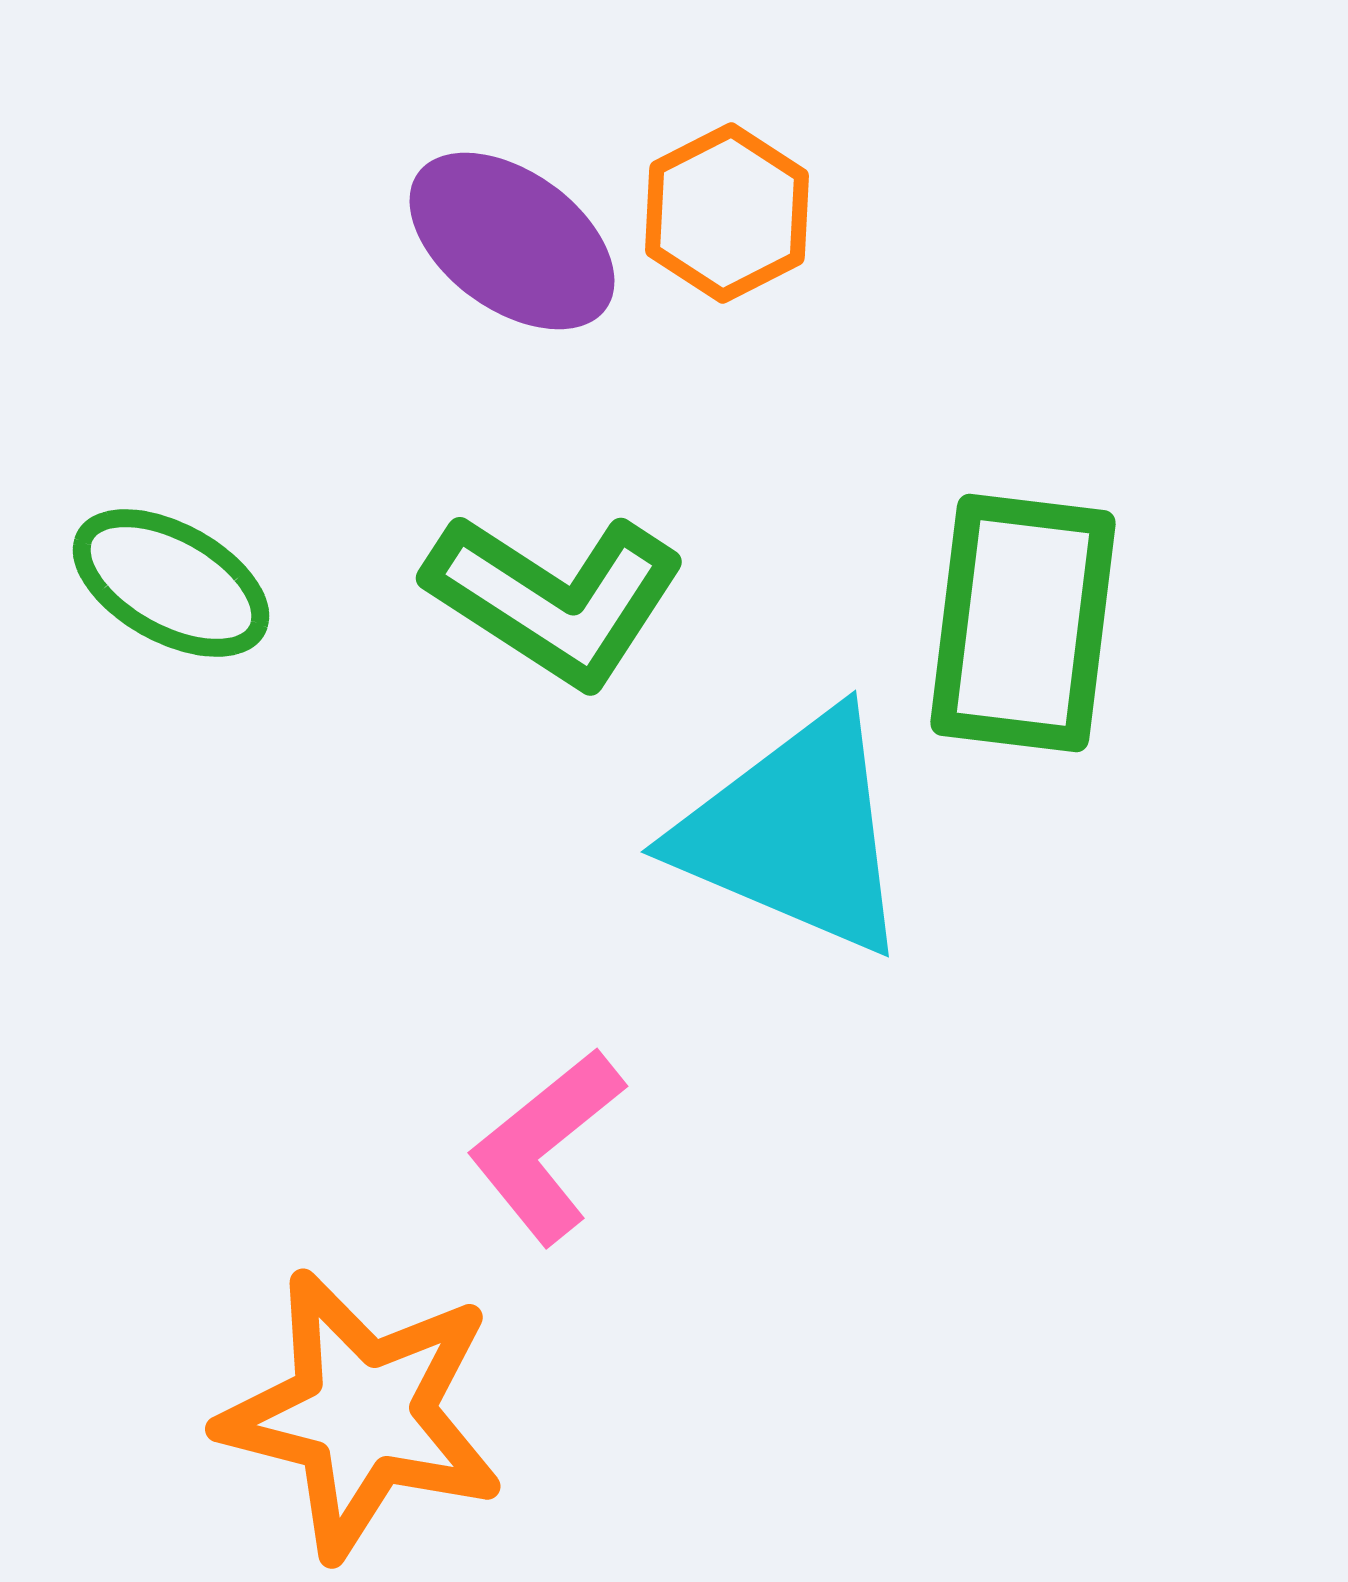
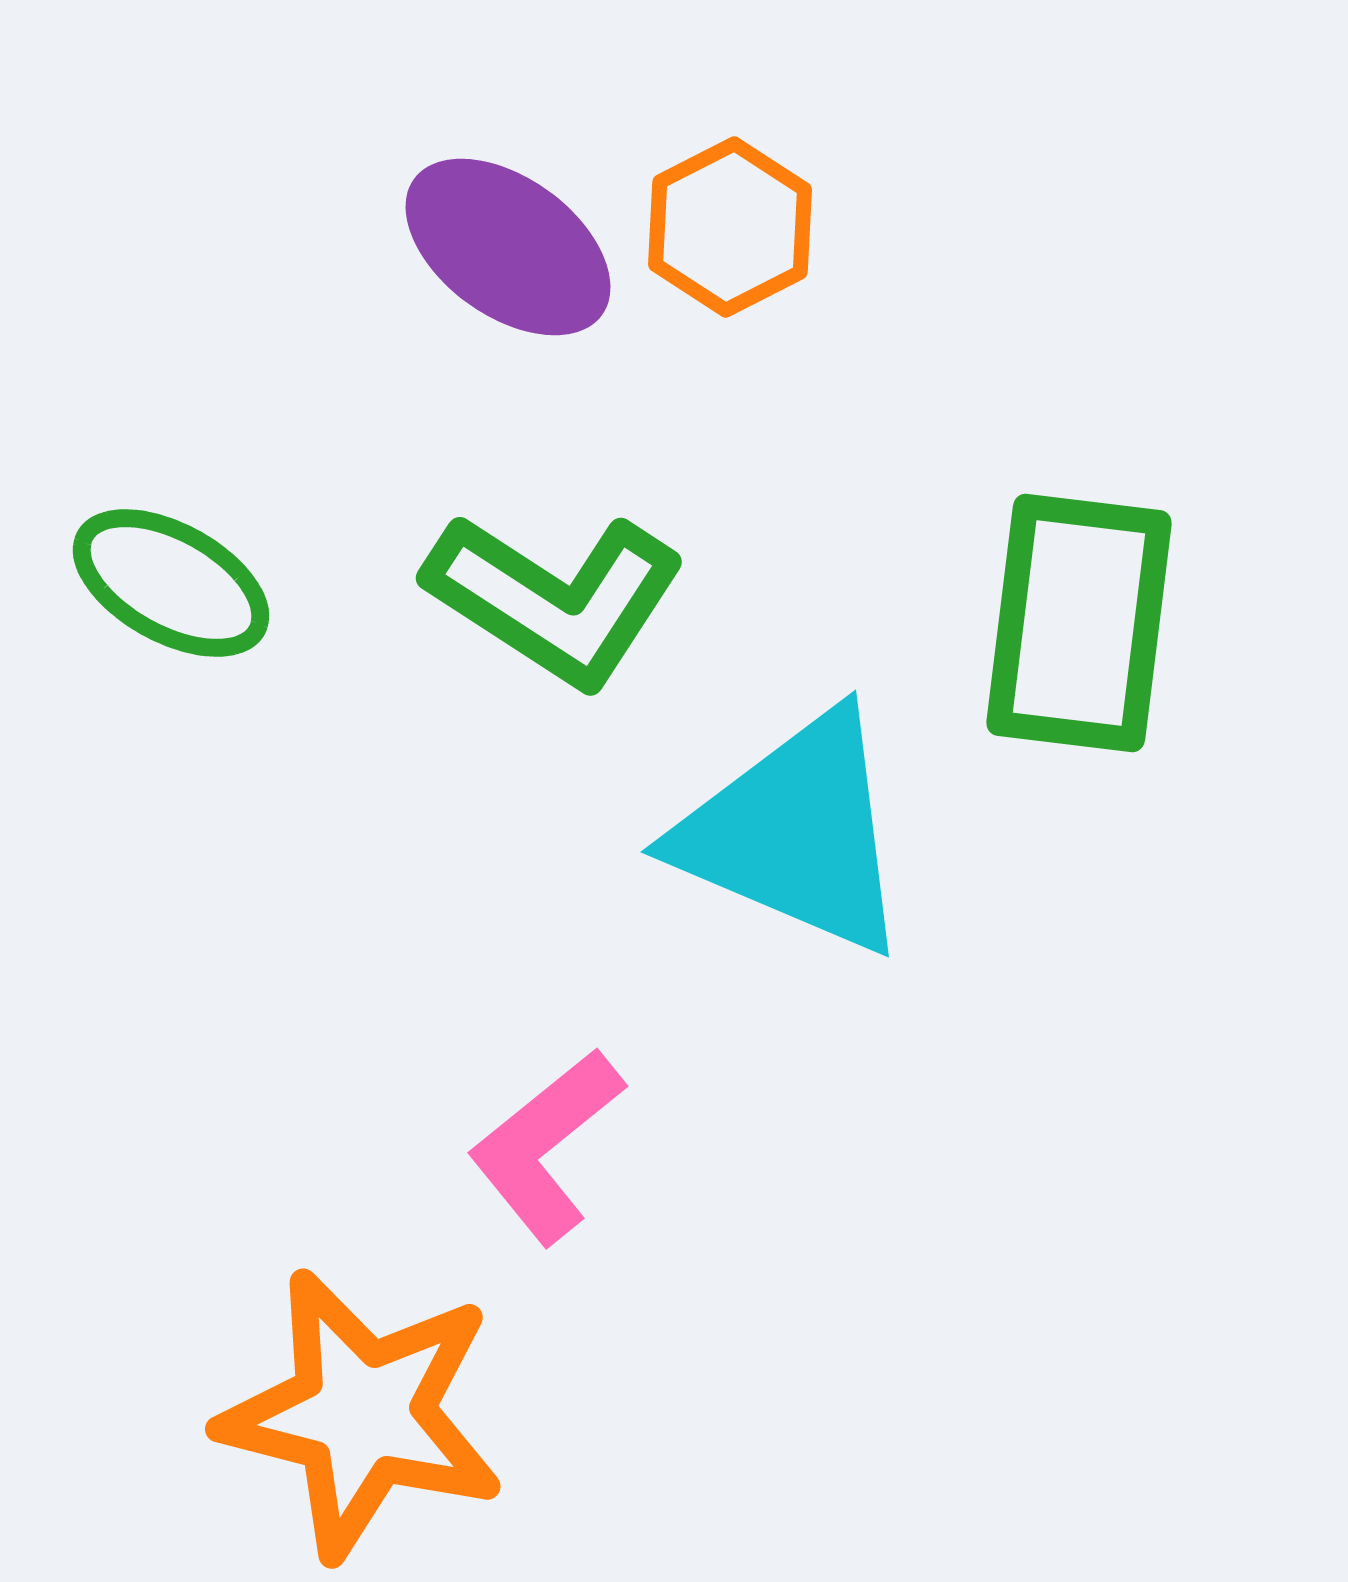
orange hexagon: moved 3 px right, 14 px down
purple ellipse: moved 4 px left, 6 px down
green rectangle: moved 56 px right
